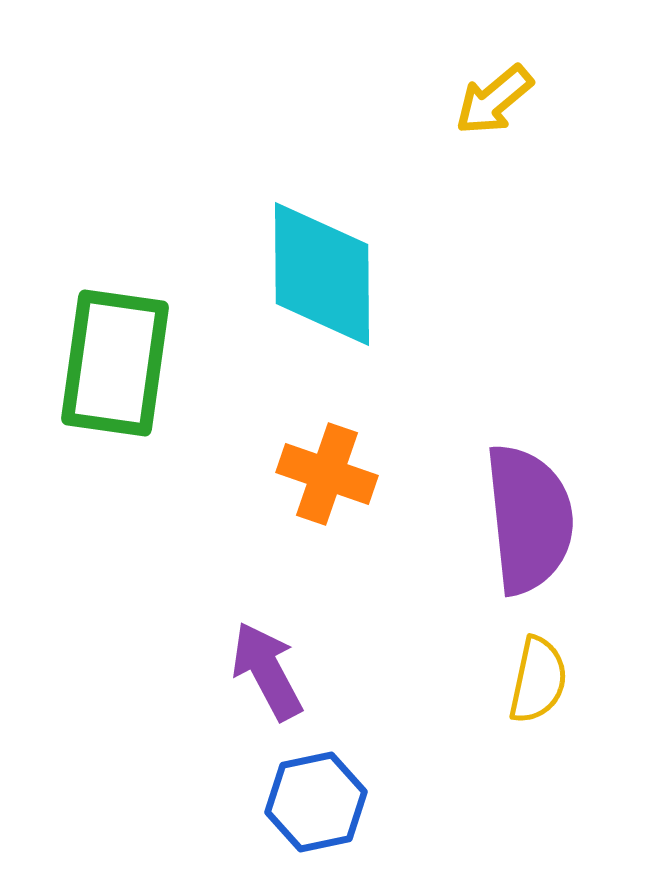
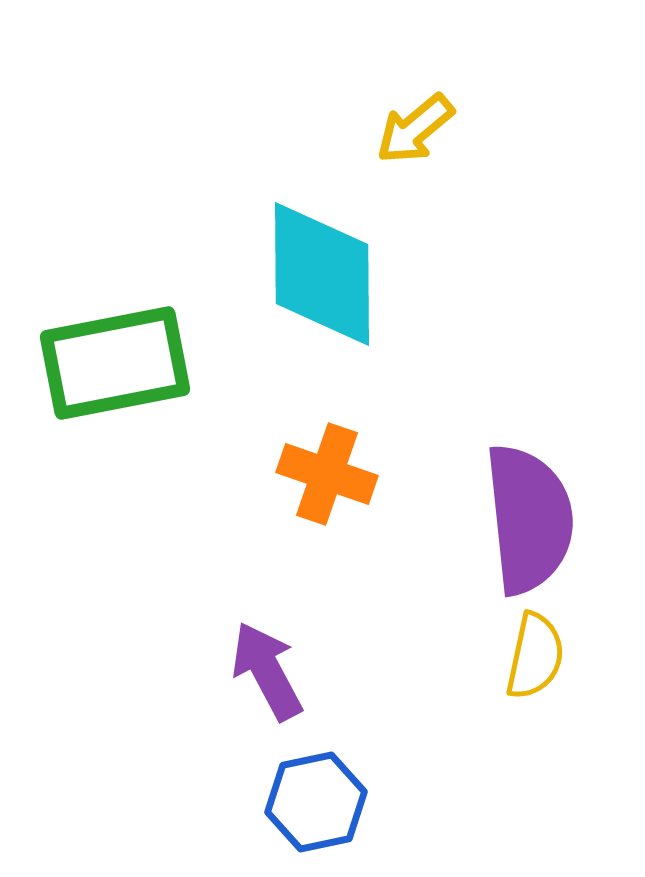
yellow arrow: moved 79 px left, 29 px down
green rectangle: rotated 71 degrees clockwise
yellow semicircle: moved 3 px left, 24 px up
